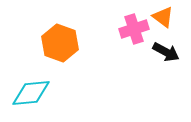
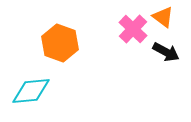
pink cross: moved 1 px left; rotated 28 degrees counterclockwise
cyan diamond: moved 2 px up
